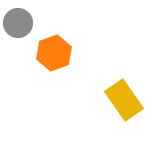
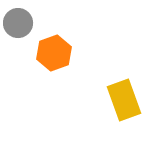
yellow rectangle: rotated 15 degrees clockwise
